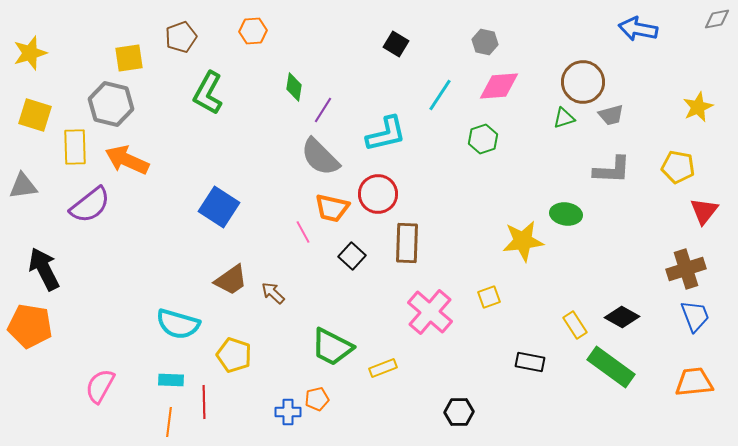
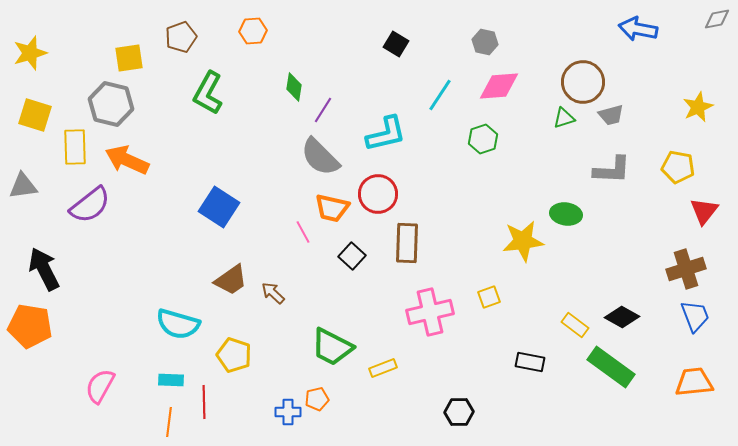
pink cross at (430, 312): rotated 36 degrees clockwise
yellow rectangle at (575, 325): rotated 20 degrees counterclockwise
